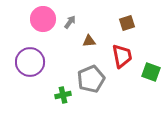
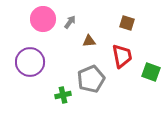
brown square: rotated 35 degrees clockwise
